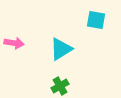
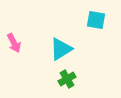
pink arrow: rotated 54 degrees clockwise
green cross: moved 7 px right, 7 px up
